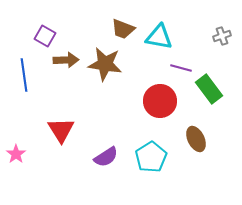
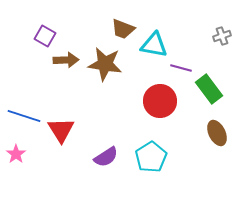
cyan triangle: moved 5 px left, 8 px down
blue line: moved 41 px down; rotated 64 degrees counterclockwise
brown ellipse: moved 21 px right, 6 px up
